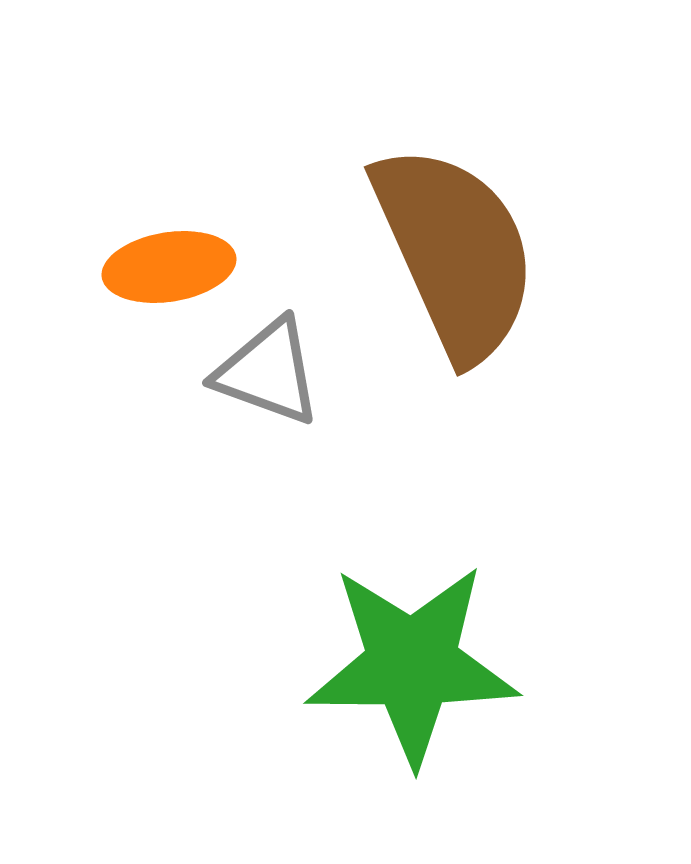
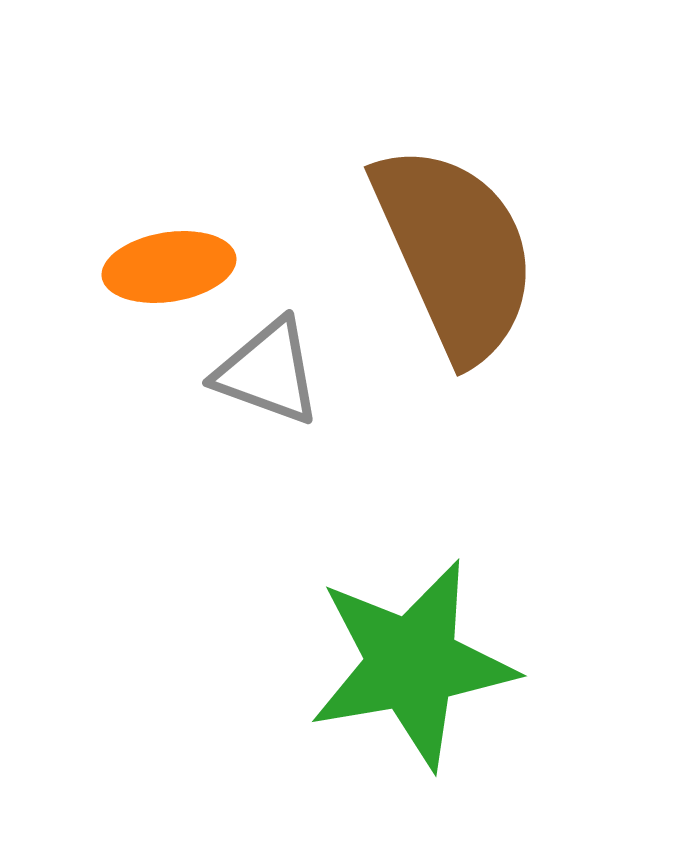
green star: rotated 10 degrees counterclockwise
